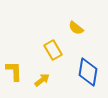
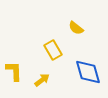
blue diamond: rotated 24 degrees counterclockwise
